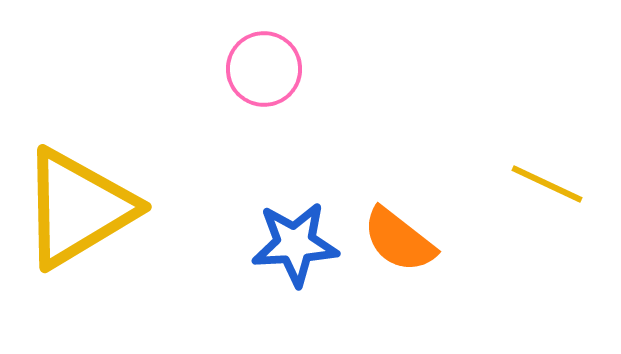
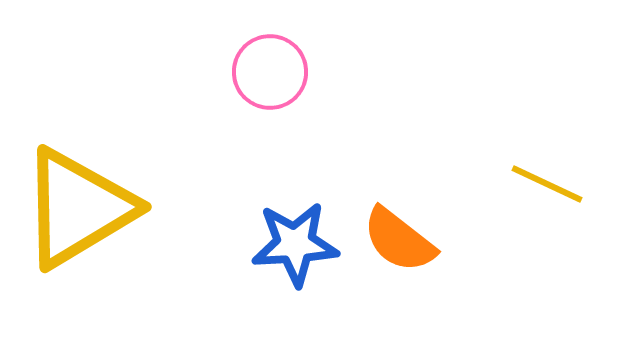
pink circle: moved 6 px right, 3 px down
